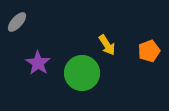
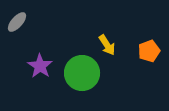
purple star: moved 2 px right, 3 px down
